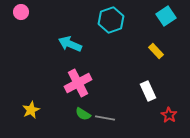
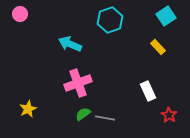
pink circle: moved 1 px left, 2 px down
cyan hexagon: moved 1 px left
yellow rectangle: moved 2 px right, 4 px up
pink cross: rotated 8 degrees clockwise
yellow star: moved 3 px left, 1 px up
green semicircle: rotated 112 degrees clockwise
